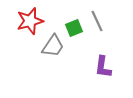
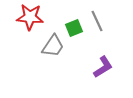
red star: moved 4 px up; rotated 20 degrees clockwise
purple L-shape: rotated 130 degrees counterclockwise
